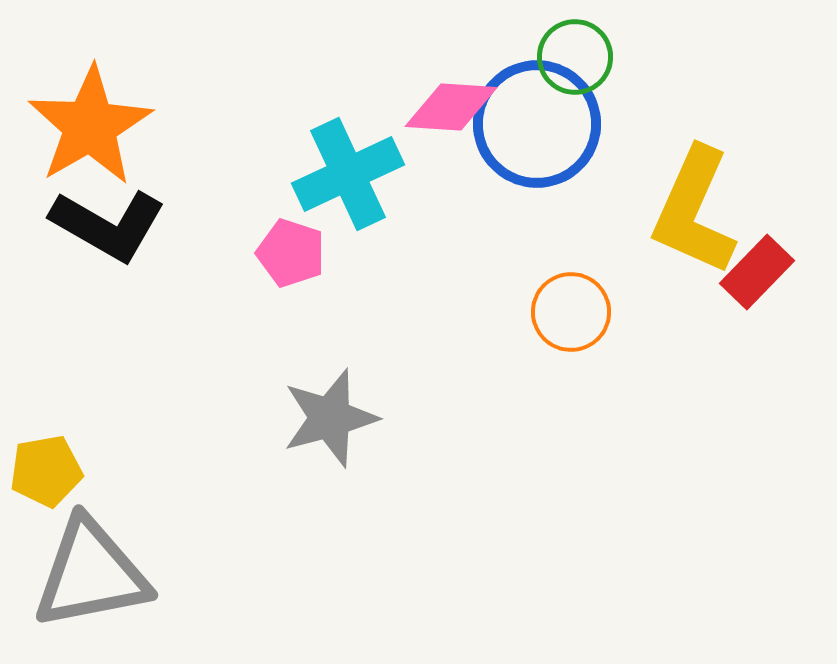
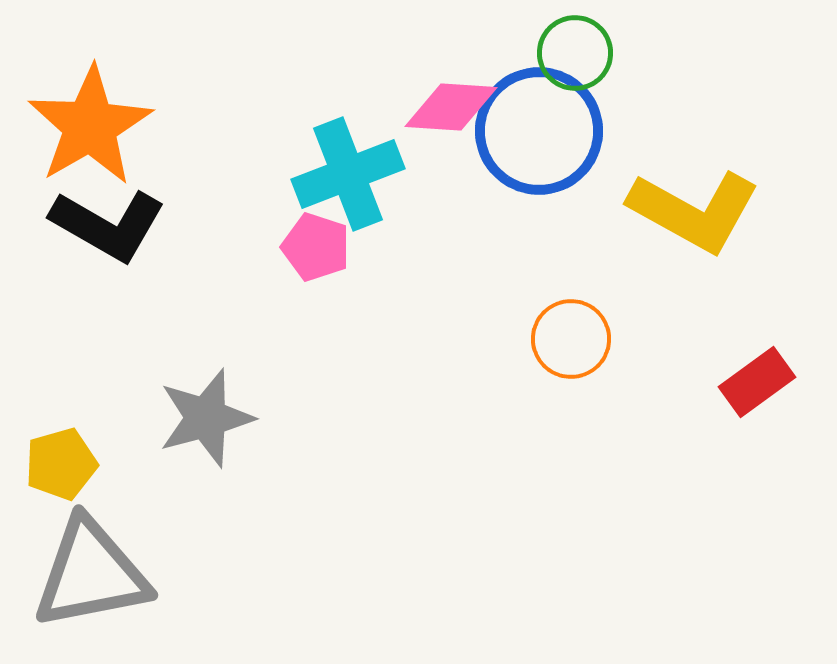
green circle: moved 4 px up
blue circle: moved 2 px right, 7 px down
cyan cross: rotated 4 degrees clockwise
yellow L-shape: rotated 85 degrees counterclockwise
pink pentagon: moved 25 px right, 6 px up
red rectangle: moved 110 px down; rotated 10 degrees clockwise
orange circle: moved 27 px down
gray star: moved 124 px left
yellow pentagon: moved 15 px right, 7 px up; rotated 6 degrees counterclockwise
